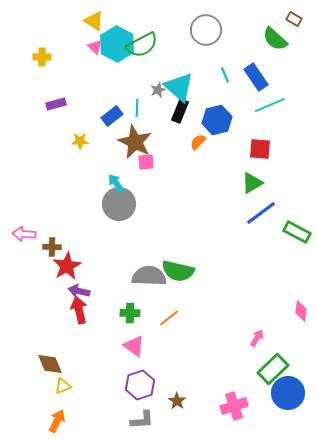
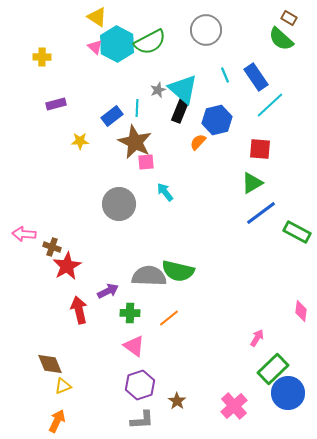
brown rectangle at (294, 19): moved 5 px left, 1 px up
yellow triangle at (94, 21): moved 3 px right, 4 px up
green semicircle at (275, 39): moved 6 px right
green semicircle at (142, 45): moved 8 px right, 3 px up
cyan triangle at (179, 87): moved 4 px right, 2 px down
cyan line at (270, 105): rotated 20 degrees counterclockwise
cyan arrow at (116, 183): moved 49 px right, 9 px down
brown cross at (52, 247): rotated 18 degrees clockwise
purple arrow at (79, 291): moved 29 px right; rotated 140 degrees clockwise
pink cross at (234, 406): rotated 24 degrees counterclockwise
